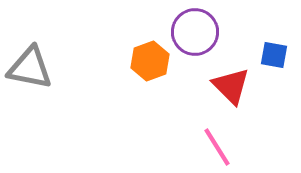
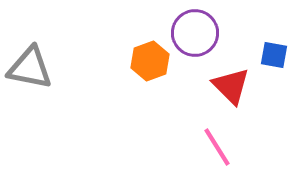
purple circle: moved 1 px down
